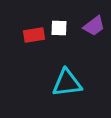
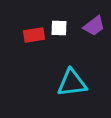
cyan triangle: moved 5 px right
